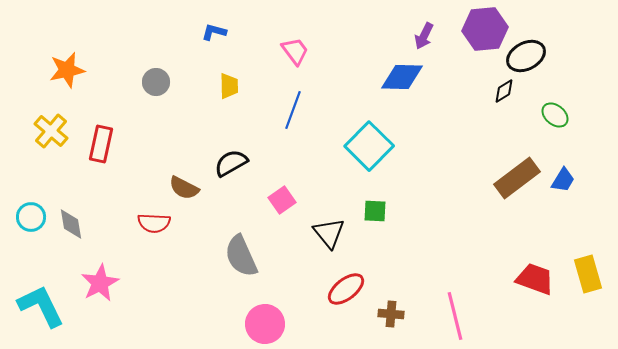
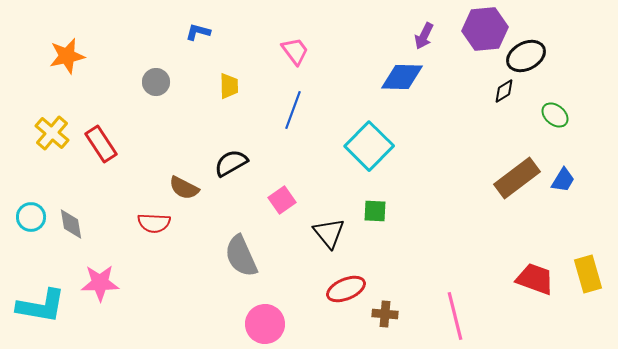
blue L-shape: moved 16 px left
orange star: moved 14 px up
yellow cross: moved 1 px right, 2 px down
red rectangle: rotated 45 degrees counterclockwise
pink star: rotated 27 degrees clockwise
red ellipse: rotated 15 degrees clockwise
cyan L-shape: rotated 126 degrees clockwise
brown cross: moved 6 px left
